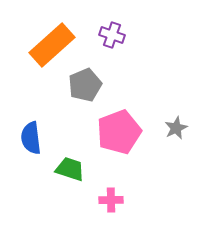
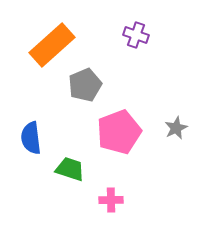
purple cross: moved 24 px right
